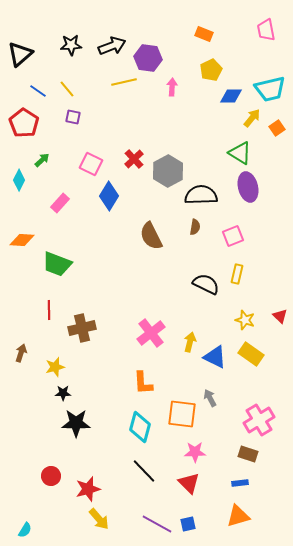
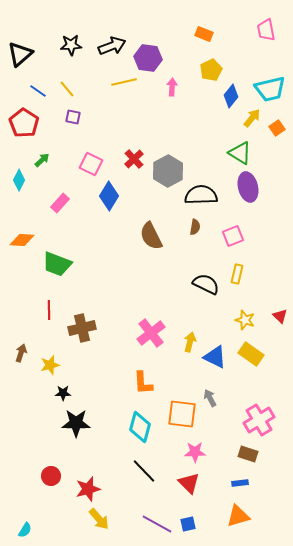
blue diamond at (231, 96): rotated 50 degrees counterclockwise
yellow star at (55, 367): moved 5 px left, 2 px up
